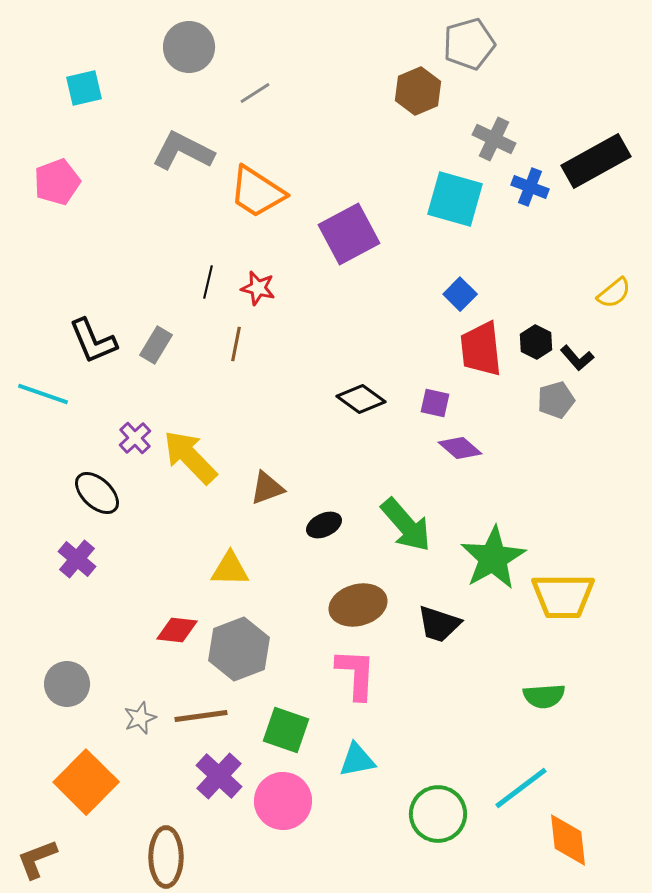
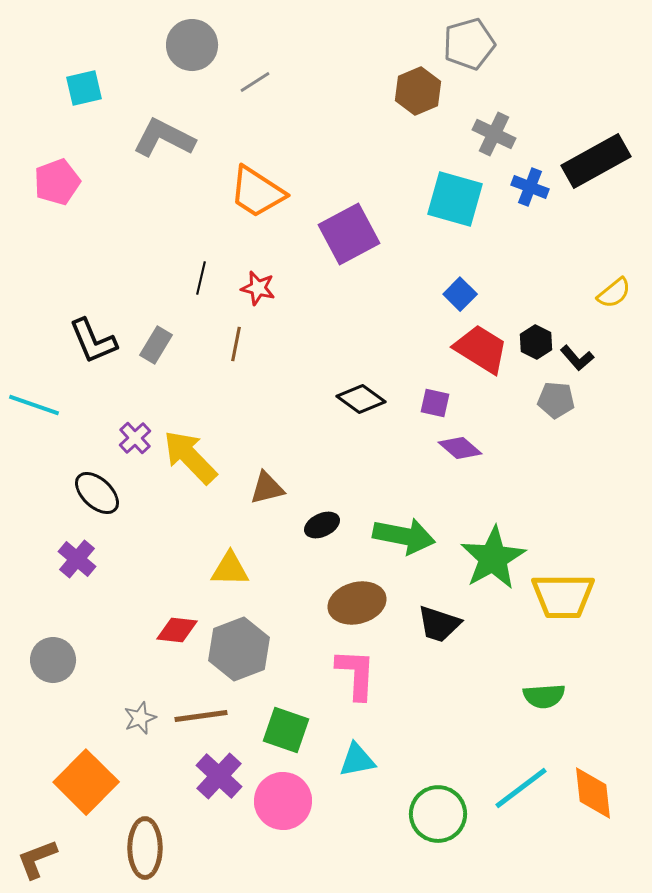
gray circle at (189, 47): moved 3 px right, 2 px up
gray line at (255, 93): moved 11 px up
gray cross at (494, 139): moved 5 px up
gray L-shape at (183, 151): moved 19 px left, 13 px up
black line at (208, 282): moved 7 px left, 4 px up
red trapezoid at (481, 349): rotated 128 degrees clockwise
cyan line at (43, 394): moved 9 px left, 11 px down
gray pentagon at (556, 400): rotated 21 degrees clockwise
brown triangle at (267, 488): rotated 6 degrees clockwise
black ellipse at (324, 525): moved 2 px left
green arrow at (406, 525): moved 2 px left, 11 px down; rotated 38 degrees counterclockwise
brown ellipse at (358, 605): moved 1 px left, 2 px up
gray circle at (67, 684): moved 14 px left, 24 px up
orange diamond at (568, 840): moved 25 px right, 47 px up
brown ellipse at (166, 857): moved 21 px left, 9 px up
